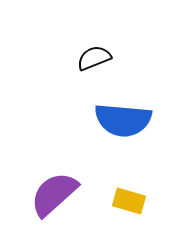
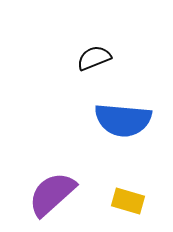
purple semicircle: moved 2 px left
yellow rectangle: moved 1 px left
